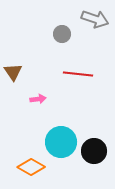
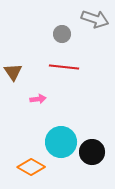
red line: moved 14 px left, 7 px up
black circle: moved 2 px left, 1 px down
